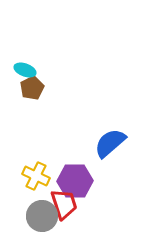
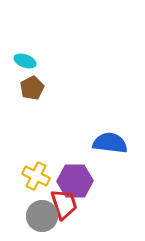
cyan ellipse: moved 9 px up
blue semicircle: rotated 48 degrees clockwise
